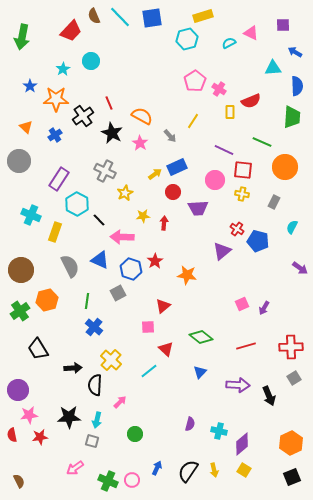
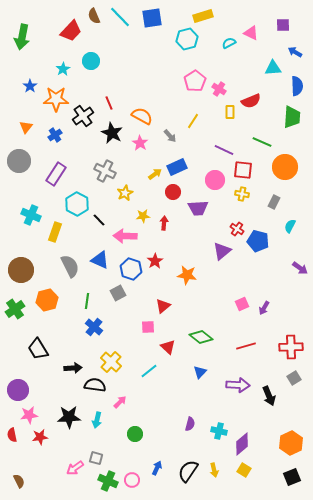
orange triangle at (26, 127): rotated 24 degrees clockwise
purple rectangle at (59, 179): moved 3 px left, 5 px up
cyan semicircle at (292, 227): moved 2 px left, 1 px up
pink arrow at (122, 237): moved 3 px right, 1 px up
green cross at (20, 311): moved 5 px left, 2 px up
red triangle at (166, 349): moved 2 px right, 2 px up
yellow cross at (111, 360): moved 2 px down
black semicircle at (95, 385): rotated 95 degrees clockwise
gray square at (92, 441): moved 4 px right, 17 px down
